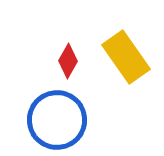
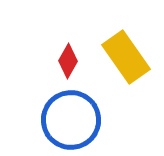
blue circle: moved 14 px right
